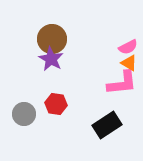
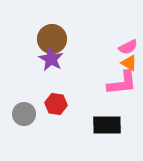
black rectangle: rotated 32 degrees clockwise
